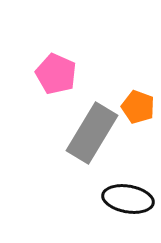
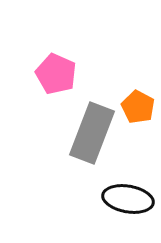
orange pentagon: rotated 8 degrees clockwise
gray rectangle: rotated 10 degrees counterclockwise
